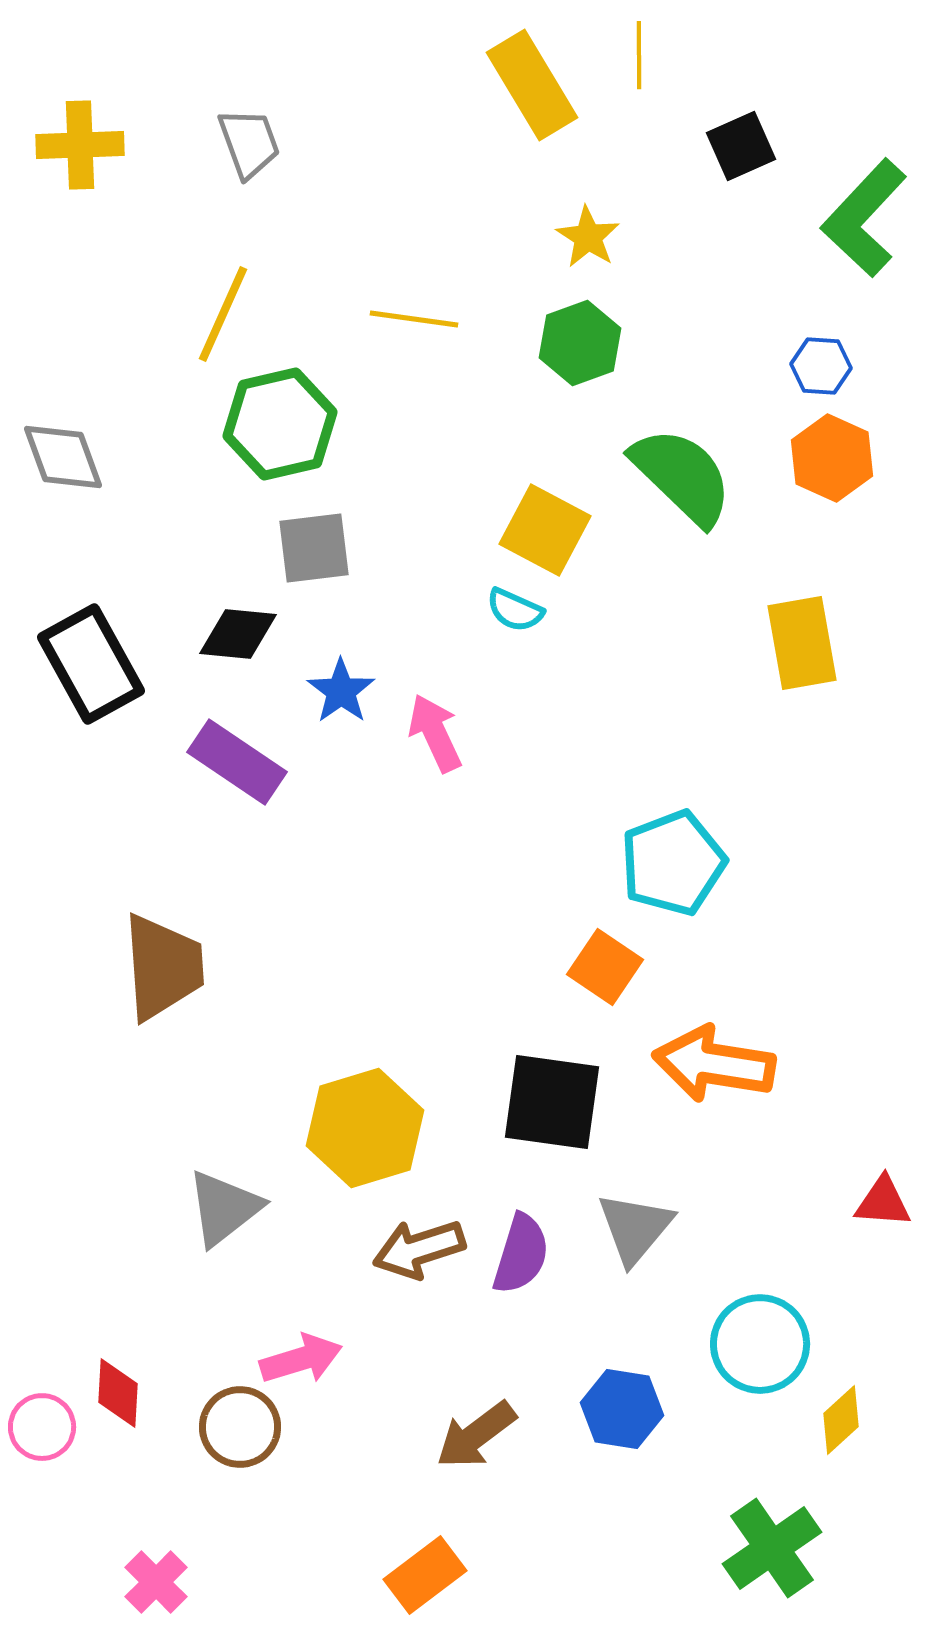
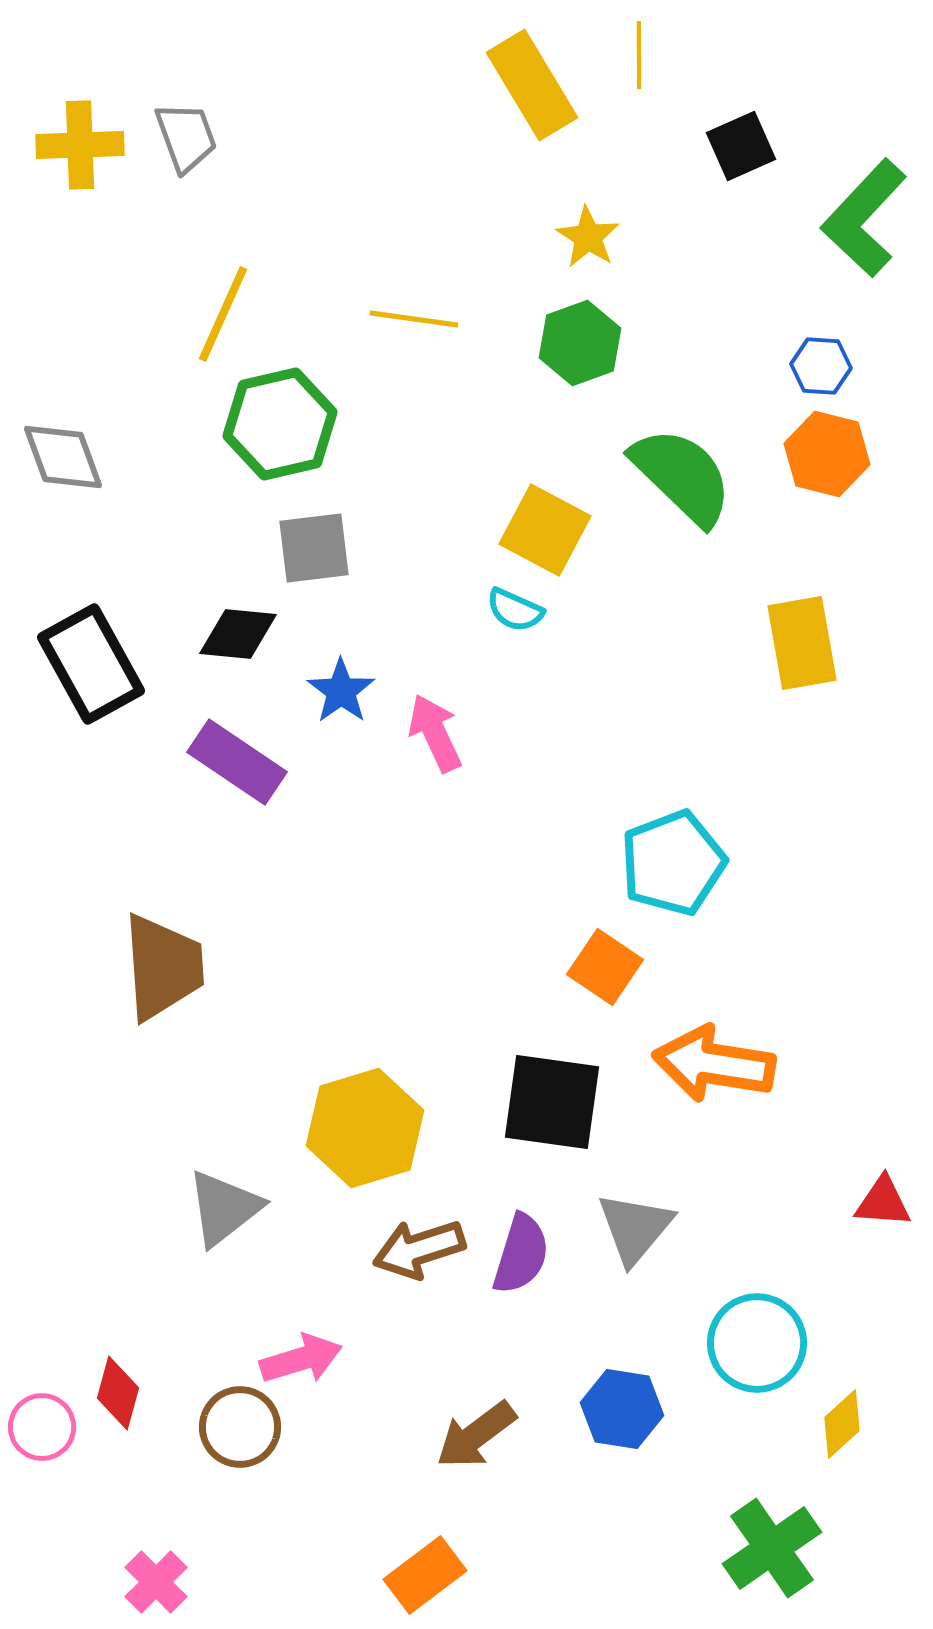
gray trapezoid at (249, 143): moved 63 px left, 6 px up
orange hexagon at (832, 458): moved 5 px left, 4 px up; rotated 10 degrees counterclockwise
cyan circle at (760, 1344): moved 3 px left, 1 px up
red diamond at (118, 1393): rotated 12 degrees clockwise
yellow diamond at (841, 1420): moved 1 px right, 4 px down
